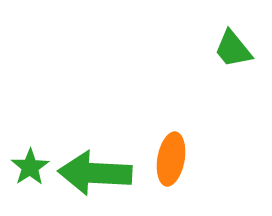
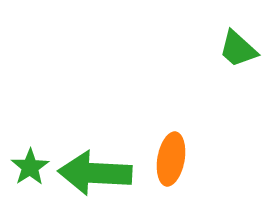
green trapezoid: moved 5 px right; rotated 9 degrees counterclockwise
